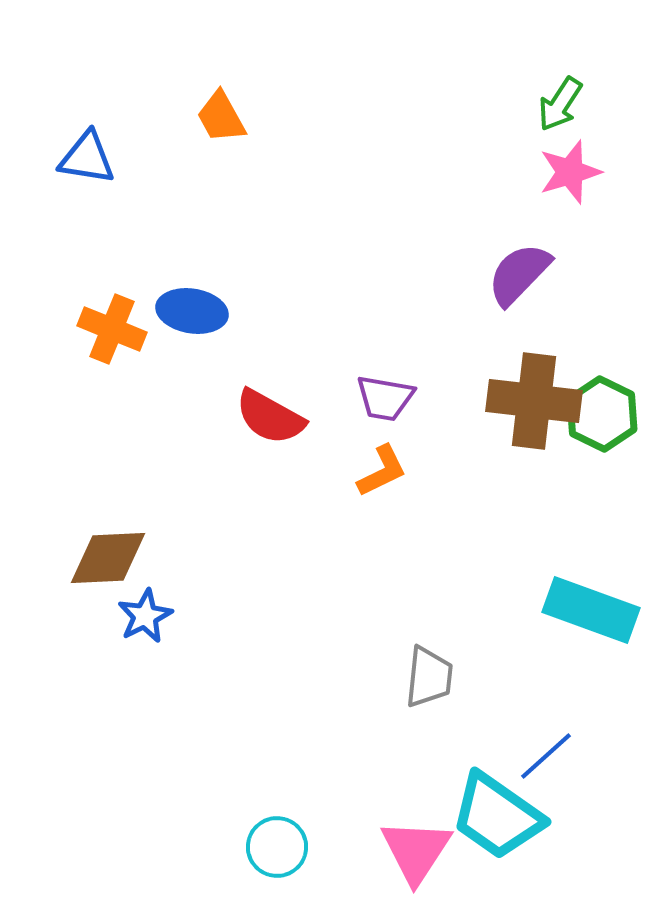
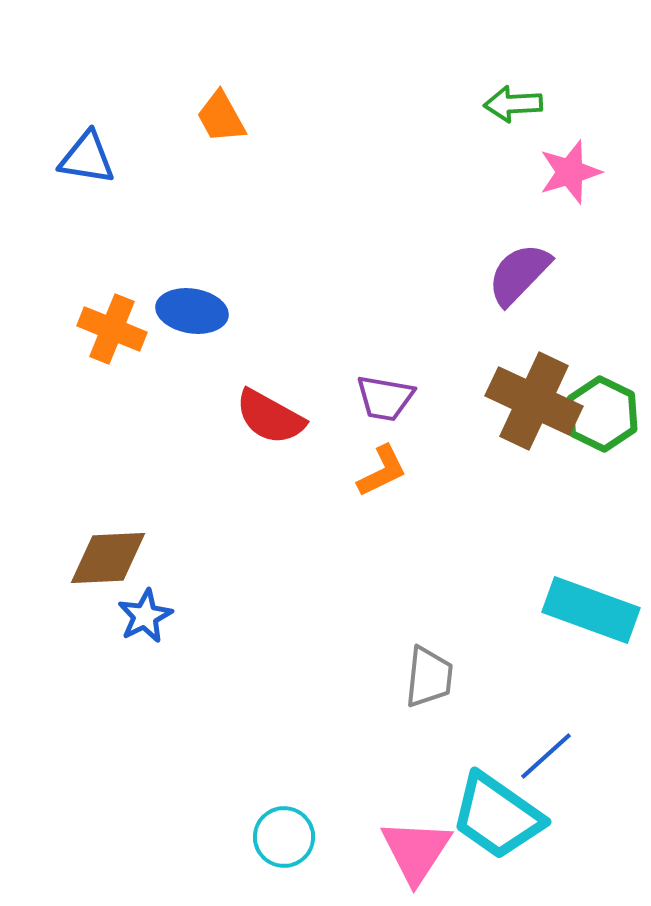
green arrow: moved 47 px left; rotated 54 degrees clockwise
brown cross: rotated 18 degrees clockwise
cyan circle: moved 7 px right, 10 px up
